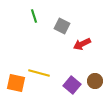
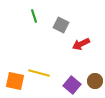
gray square: moved 1 px left, 1 px up
red arrow: moved 1 px left
orange square: moved 1 px left, 2 px up
